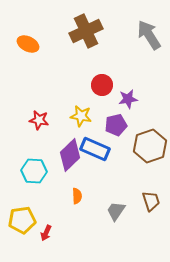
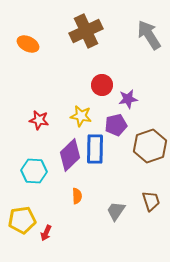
blue rectangle: rotated 68 degrees clockwise
